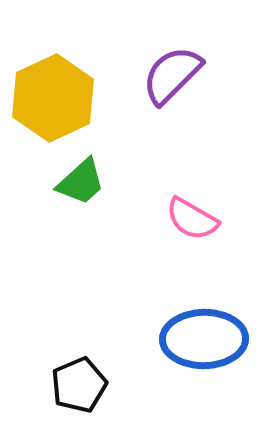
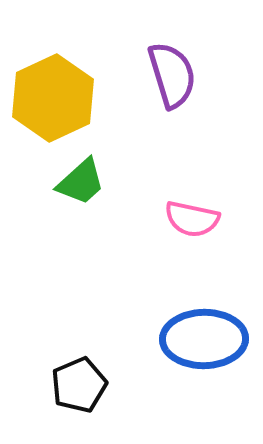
purple semicircle: rotated 118 degrees clockwise
pink semicircle: rotated 18 degrees counterclockwise
